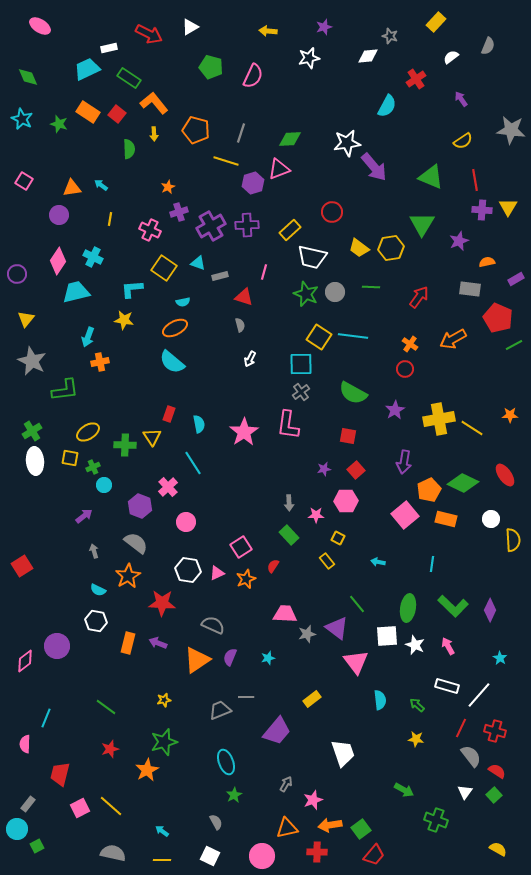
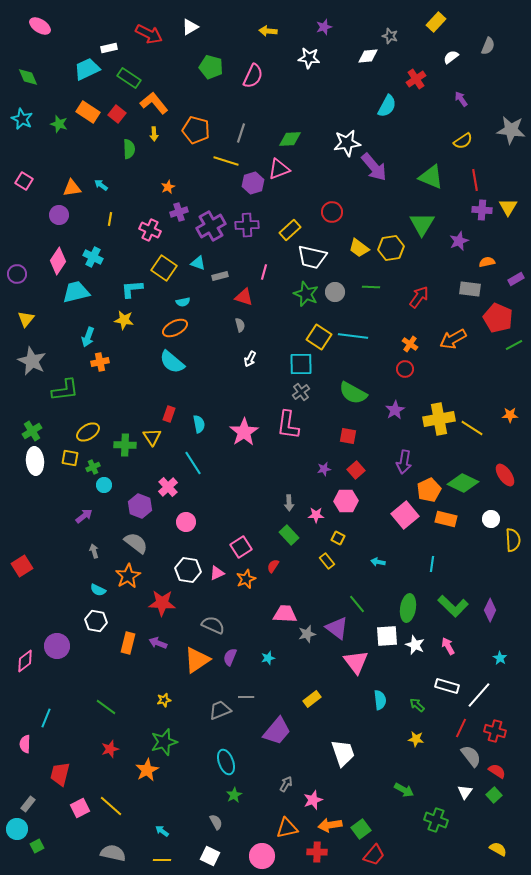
white star at (309, 58): rotated 20 degrees clockwise
